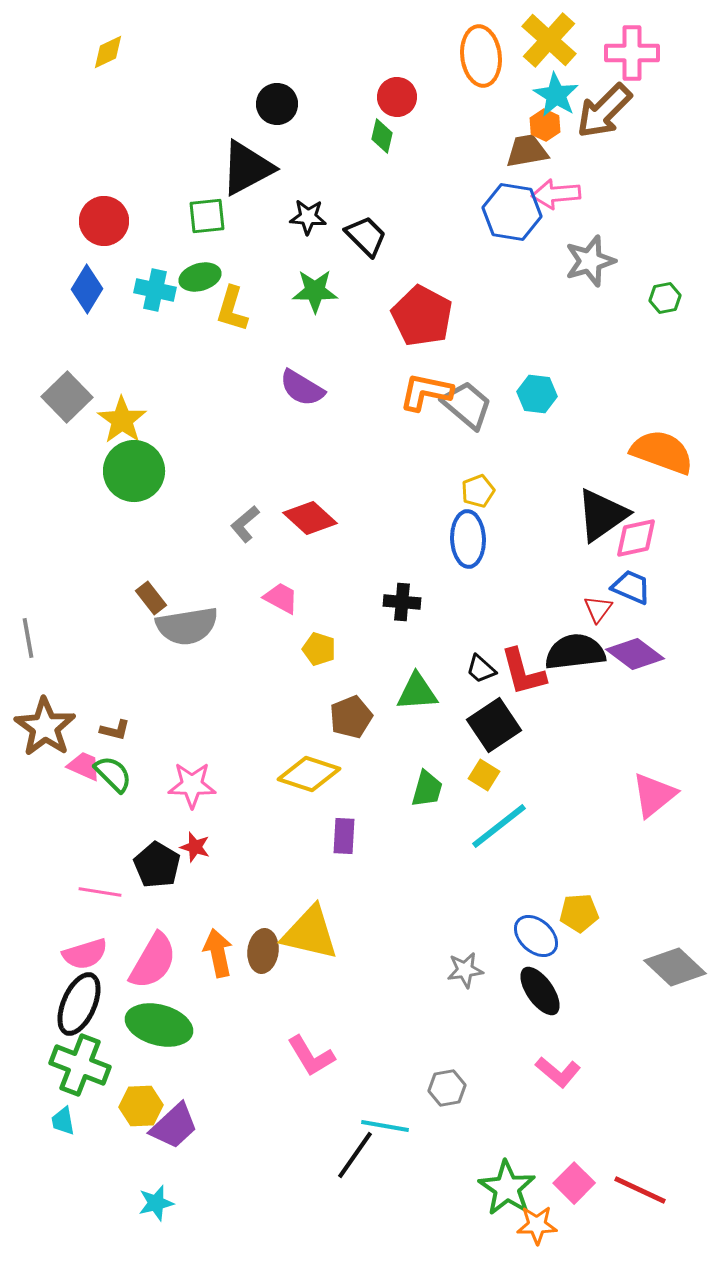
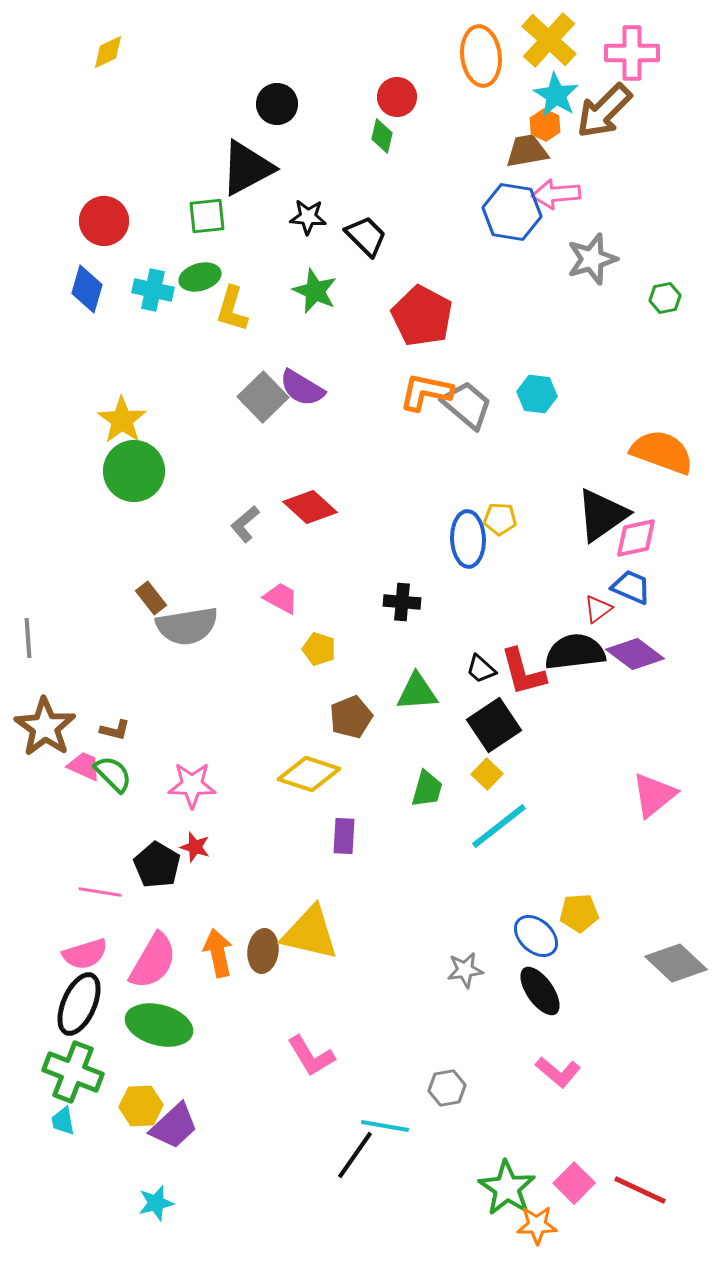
gray star at (590, 261): moved 2 px right, 2 px up
blue diamond at (87, 289): rotated 15 degrees counterclockwise
cyan cross at (155, 290): moved 2 px left
green star at (315, 291): rotated 24 degrees clockwise
gray square at (67, 397): moved 196 px right
yellow pentagon at (478, 491): moved 22 px right, 28 px down; rotated 24 degrees clockwise
red diamond at (310, 518): moved 11 px up
red triangle at (598, 609): rotated 16 degrees clockwise
gray line at (28, 638): rotated 6 degrees clockwise
yellow square at (484, 775): moved 3 px right, 1 px up; rotated 12 degrees clockwise
gray diamond at (675, 967): moved 1 px right, 4 px up
green cross at (80, 1065): moved 7 px left, 7 px down
